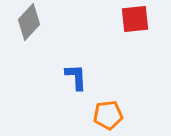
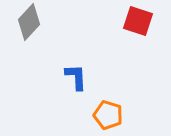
red square: moved 3 px right, 2 px down; rotated 24 degrees clockwise
orange pentagon: rotated 24 degrees clockwise
